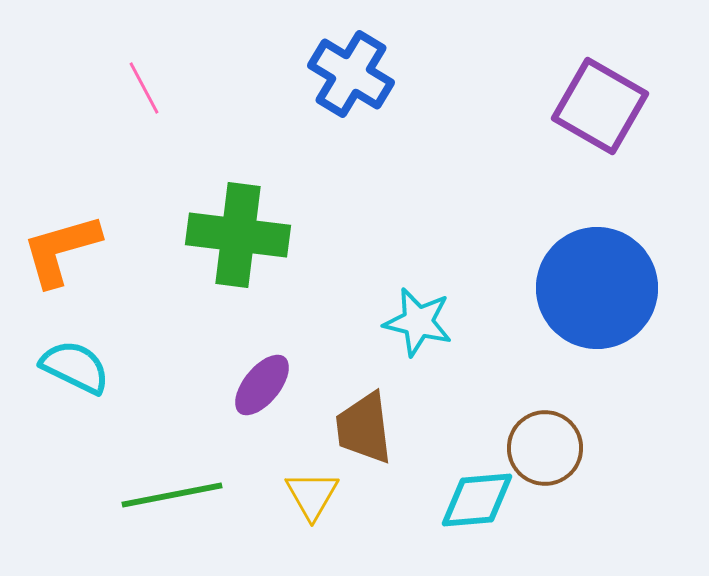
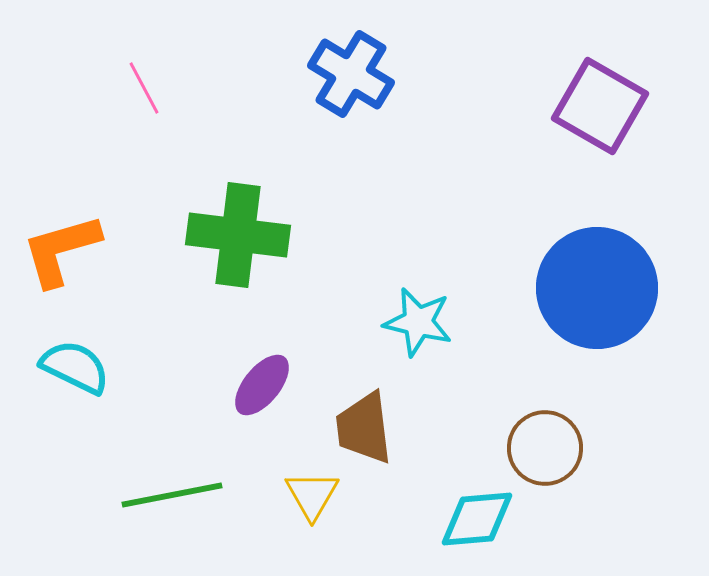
cyan diamond: moved 19 px down
